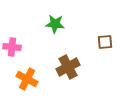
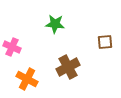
pink cross: rotated 18 degrees clockwise
